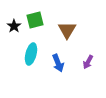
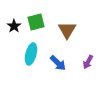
green square: moved 1 px right, 2 px down
blue arrow: rotated 24 degrees counterclockwise
